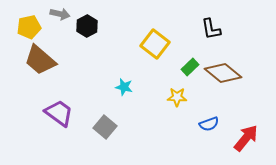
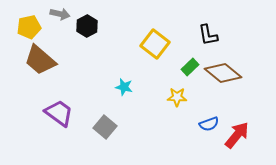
black L-shape: moved 3 px left, 6 px down
red arrow: moved 9 px left, 3 px up
